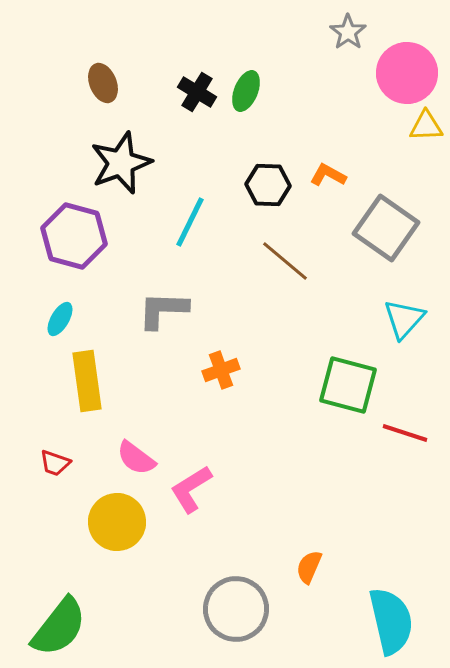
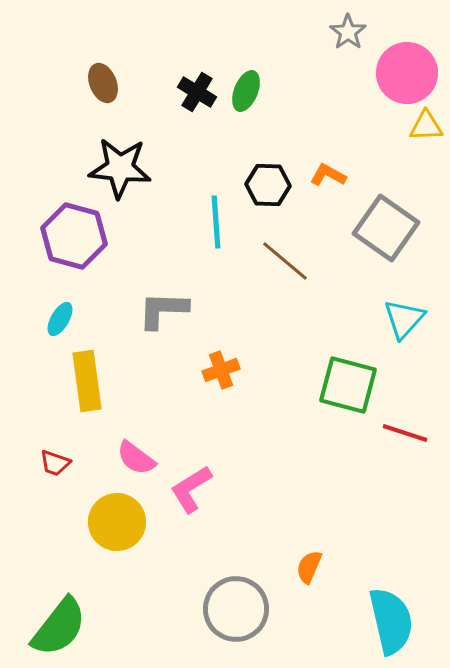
black star: moved 1 px left, 5 px down; rotated 26 degrees clockwise
cyan line: moved 26 px right; rotated 30 degrees counterclockwise
